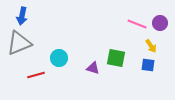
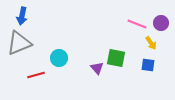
purple circle: moved 1 px right
yellow arrow: moved 3 px up
purple triangle: moved 4 px right; rotated 32 degrees clockwise
